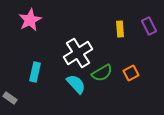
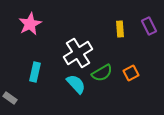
pink star: moved 4 px down
